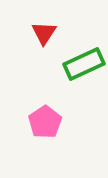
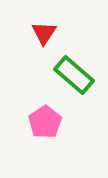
green rectangle: moved 10 px left, 11 px down; rotated 66 degrees clockwise
